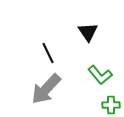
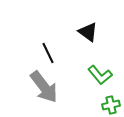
black triangle: rotated 20 degrees counterclockwise
gray arrow: moved 2 px left, 2 px up; rotated 80 degrees counterclockwise
green cross: rotated 12 degrees counterclockwise
